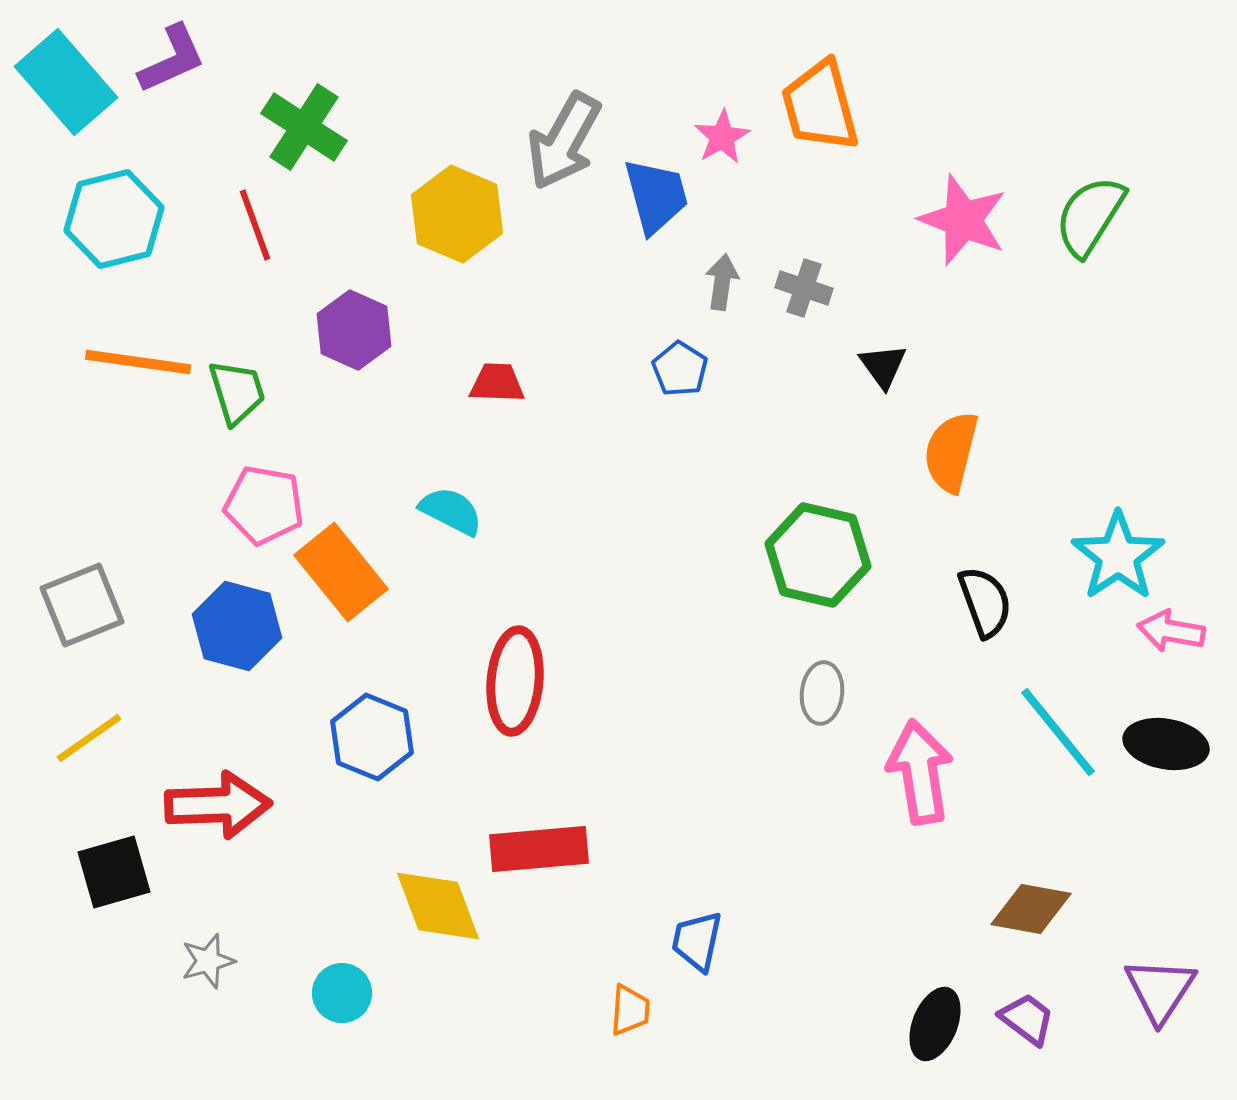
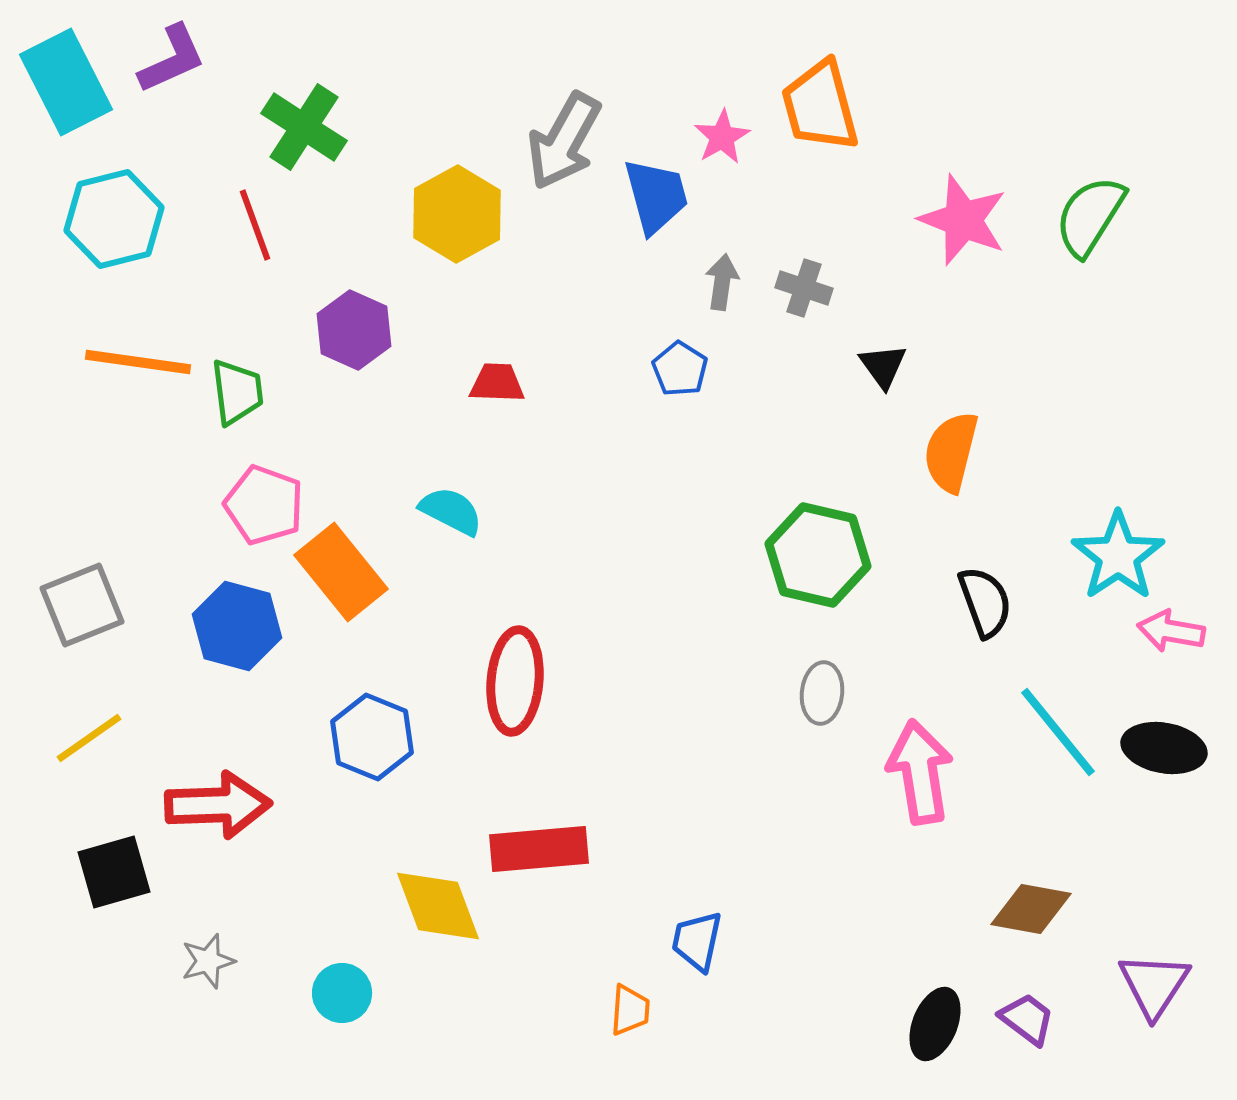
cyan rectangle at (66, 82): rotated 14 degrees clockwise
yellow hexagon at (457, 214): rotated 8 degrees clockwise
green trapezoid at (237, 392): rotated 10 degrees clockwise
pink pentagon at (264, 505): rotated 10 degrees clockwise
black ellipse at (1166, 744): moved 2 px left, 4 px down
purple triangle at (1160, 990): moved 6 px left, 5 px up
